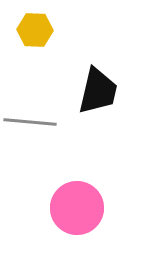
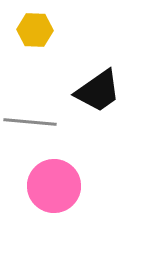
black trapezoid: rotated 42 degrees clockwise
pink circle: moved 23 px left, 22 px up
